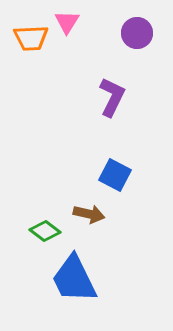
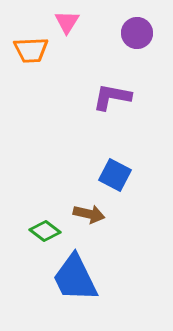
orange trapezoid: moved 12 px down
purple L-shape: rotated 105 degrees counterclockwise
blue trapezoid: moved 1 px right, 1 px up
